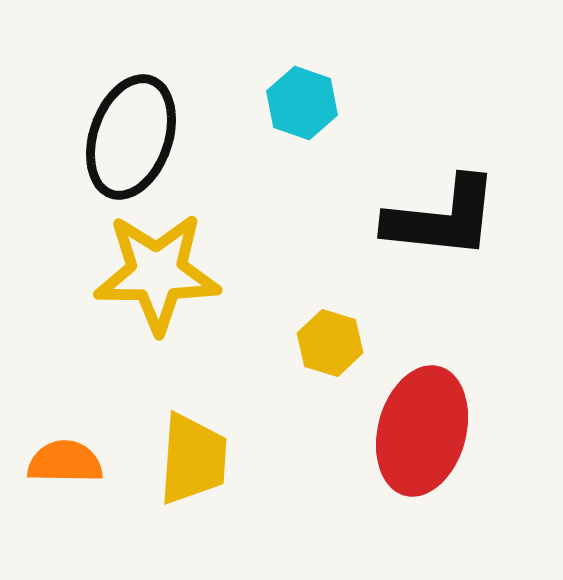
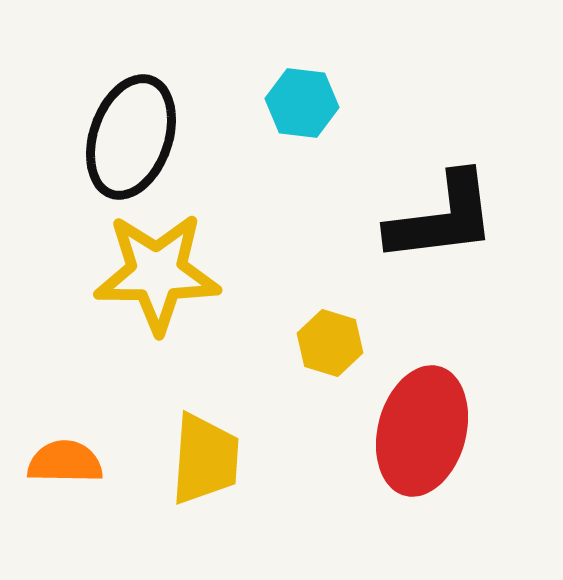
cyan hexagon: rotated 12 degrees counterclockwise
black L-shape: rotated 13 degrees counterclockwise
yellow trapezoid: moved 12 px right
